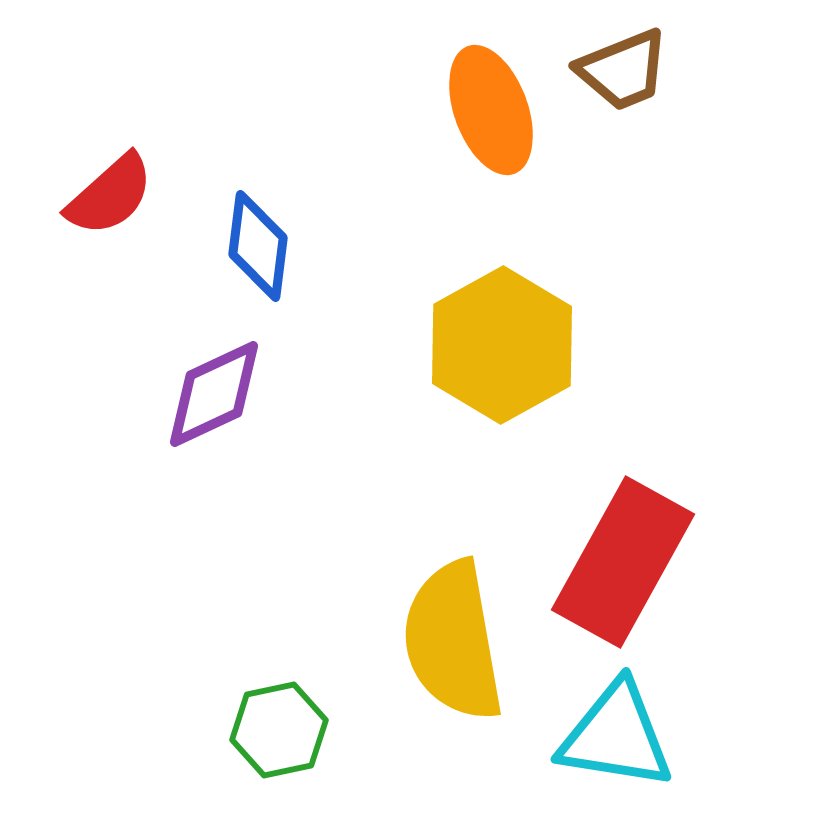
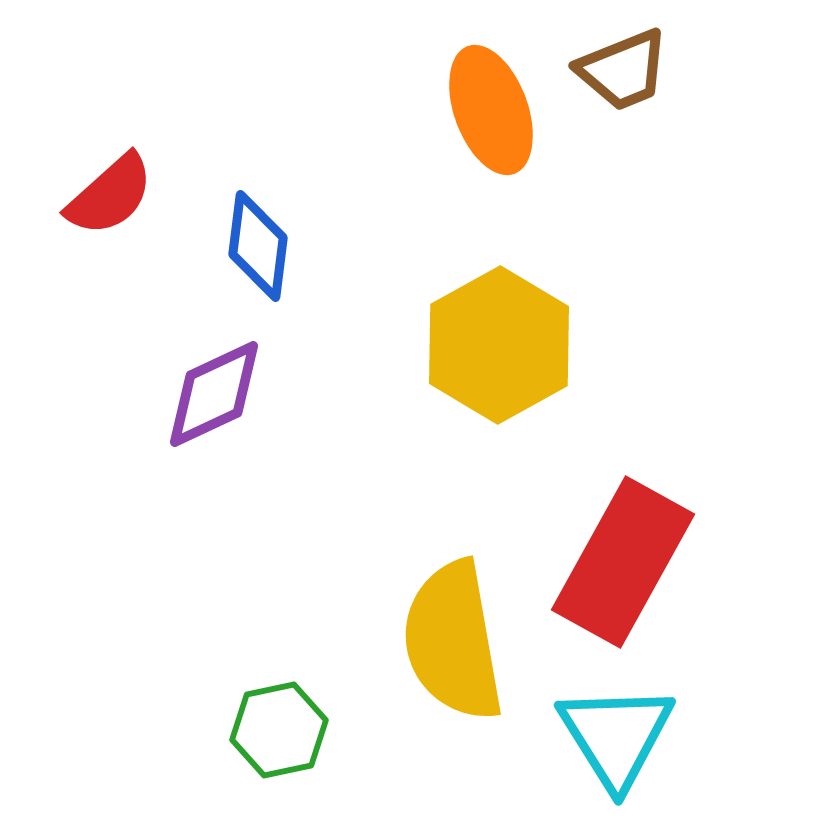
yellow hexagon: moved 3 px left
cyan triangle: rotated 49 degrees clockwise
